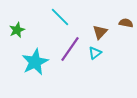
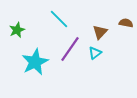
cyan line: moved 1 px left, 2 px down
